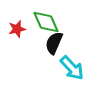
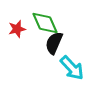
green diamond: moved 1 px left, 1 px down
